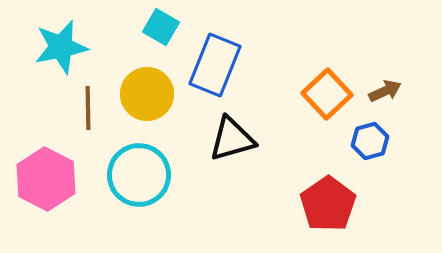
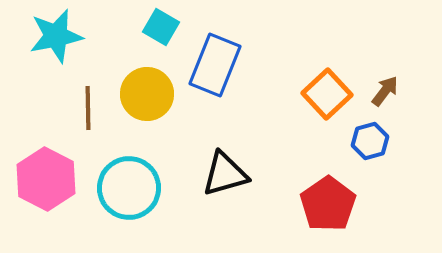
cyan star: moved 5 px left, 11 px up
brown arrow: rotated 28 degrees counterclockwise
black triangle: moved 7 px left, 35 px down
cyan circle: moved 10 px left, 13 px down
